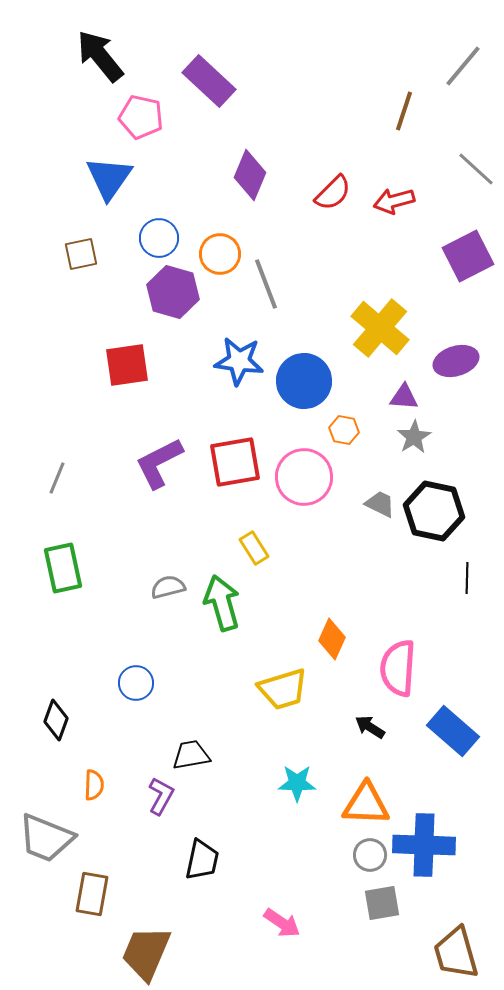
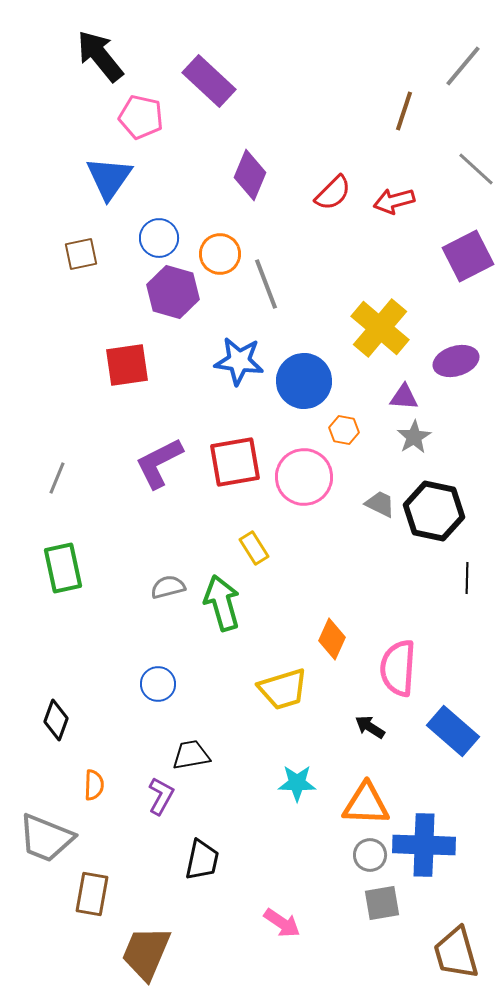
blue circle at (136, 683): moved 22 px right, 1 px down
